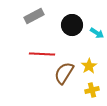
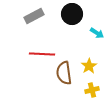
black circle: moved 11 px up
brown semicircle: rotated 40 degrees counterclockwise
